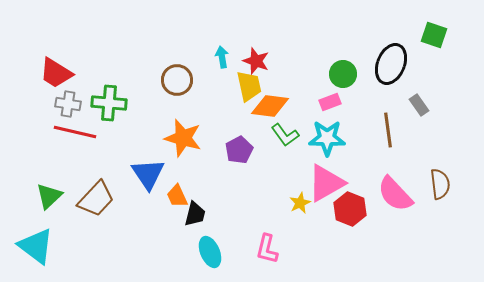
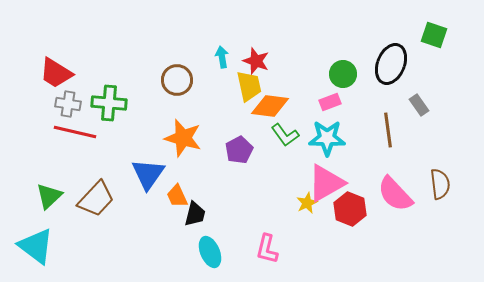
blue triangle: rotated 9 degrees clockwise
yellow star: moved 7 px right
